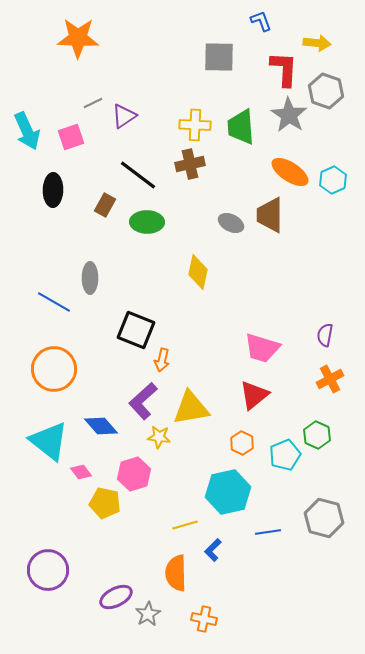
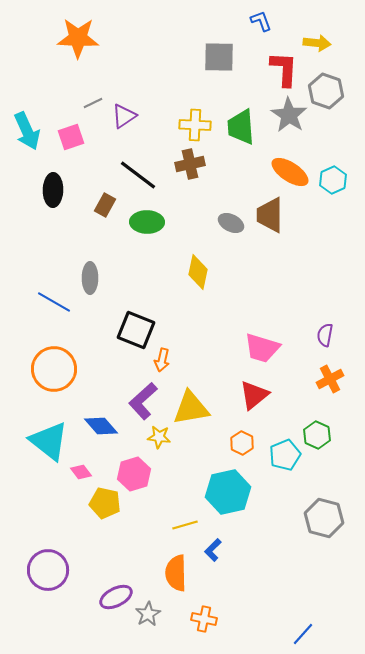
blue line at (268, 532): moved 35 px right, 102 px down; rotated 40 degrees counterclockwise
